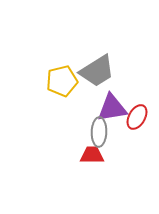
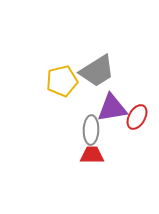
gray ellipse: moved 8 px left, 2 px up
